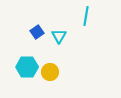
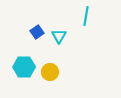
cyan hexagon: moved 3 px left
